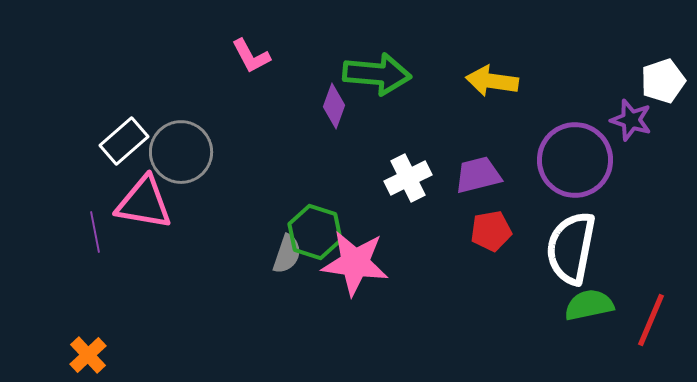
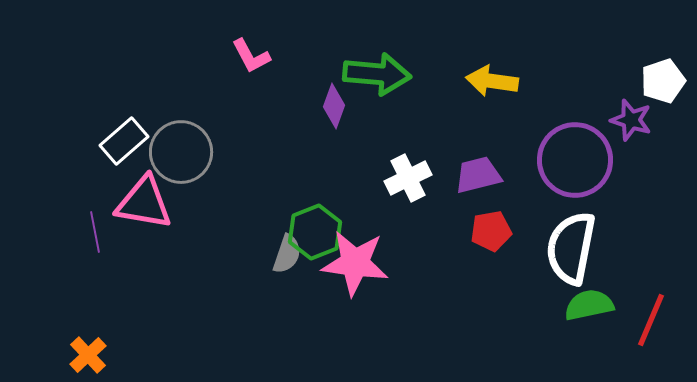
green hexagon: rotated 20 degrees clockwise
